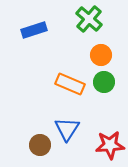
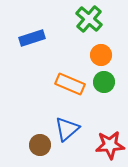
blue rectangle: moved 2 px left, 8 px down
blue triangle: rotated 16 degrees clockwise
